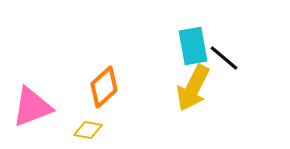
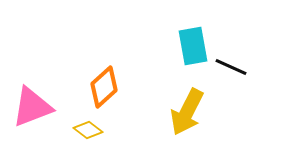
black line: moved 7 px right, 9 px down; rotated 16 degrees counterclockwise
yellow arrow: moved 6 px left, 24 px down
yellow diamond: rotated 28 degrees clockwise
